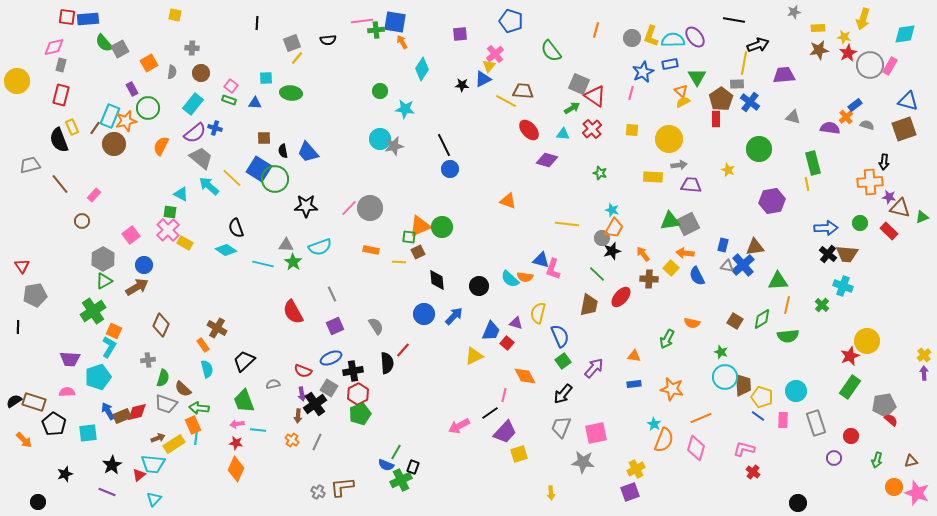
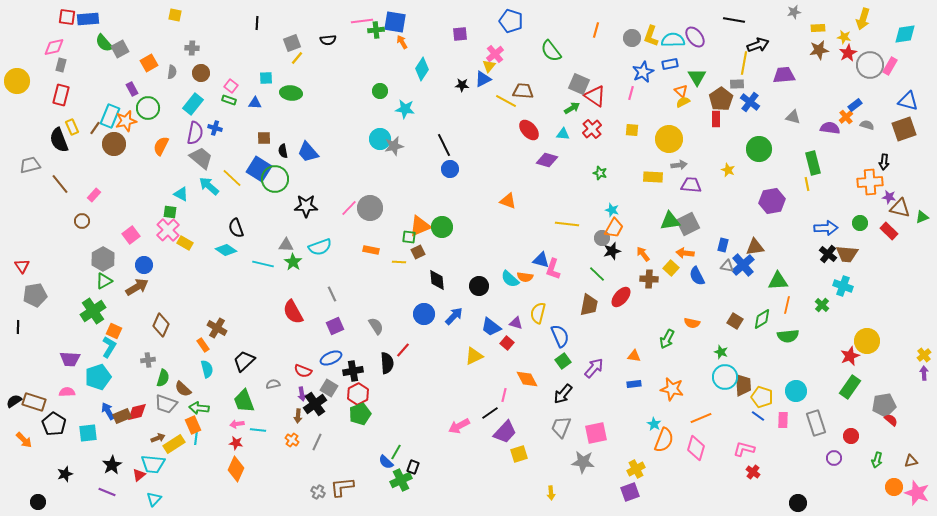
purple semicircle at (195, 133): rotated 40 degrees counterclockwise
blue trapezoid at (491, 331): moved 4 px up; rotated 105 degrees clockwise
orange diamond at (525, 376): moved 2 px right, 3 px down
blue semicircle at (386, 465): moved 3 px up; rotated 21 degrees clockwise
